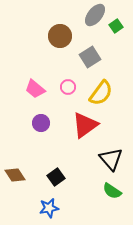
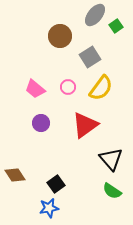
yellow semicircle: moved 5 px up
black square: moved 7 px down
